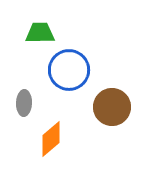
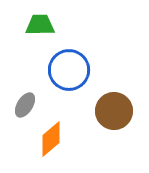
green trapezoid: moved 8 px up
gray ellipse: moved 1 px right, 2 px down; rotated 30 degrees clockwise
brown circle: moved 2 px right, 4 px down
